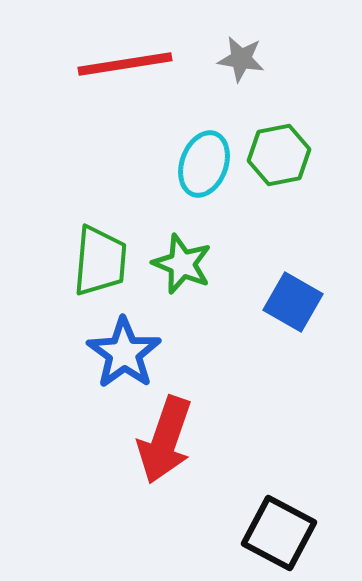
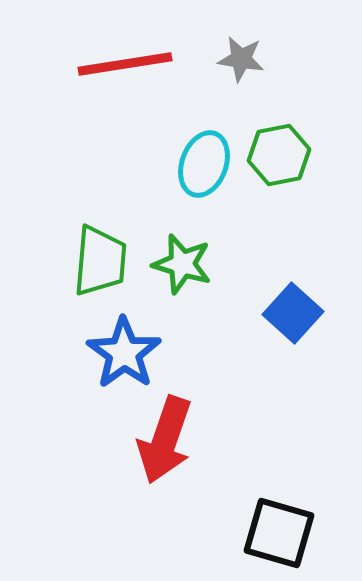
green star: rotated 6 degrees counterclockwise
blue square: moved 11 px down; rotated 12 degrees clockwise
black square: rotated 12 degrees counterclockwise
